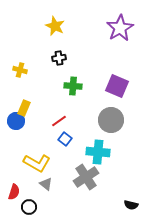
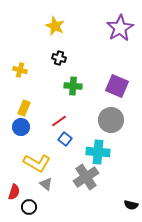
black cross: rotated 24 degrees clockwise
blue circle: moved 5 px right, 6 px down
